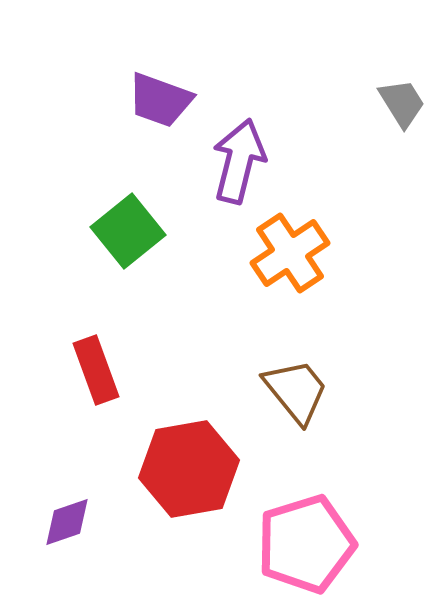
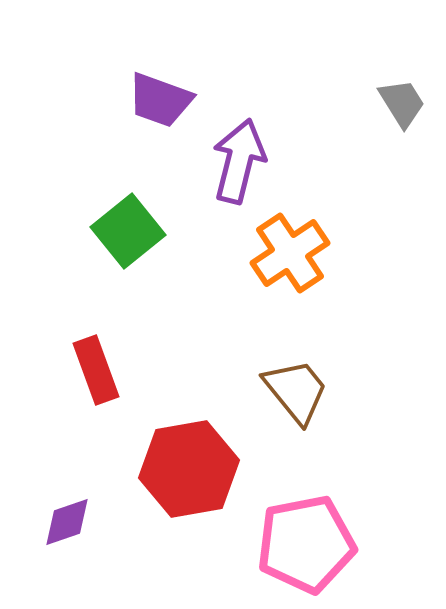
pink pentagon: rotated 6 degrees clockwise
